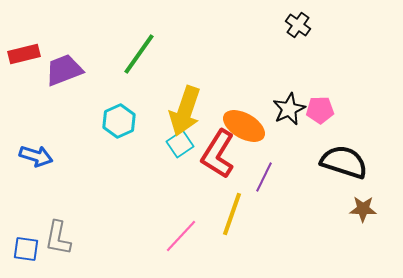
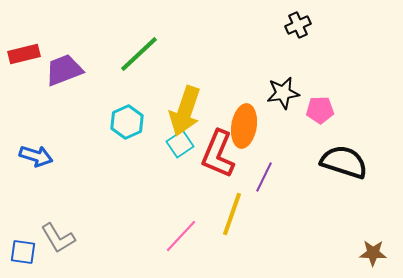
black cross: rotated 30 degrees clockwise
green line: rotated 12 degrees clockwise
black star: moved 6 px left, 16 px up; rotated 16 degrees clockwise
cyan hexagon: moved 8 px right, 1 px down
orange ellipse: rotated 69 degrees clockwise
red L-shape: rotated 9 degrees counterclockwise
brown star: moved 10 px right, 44 px down
gray L-shape: rotated 42 degrees counterclockwise
blue square: moved 3 px left, 3 px down
